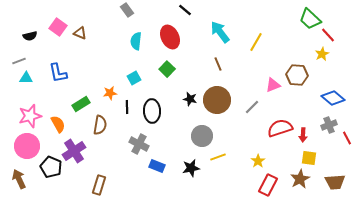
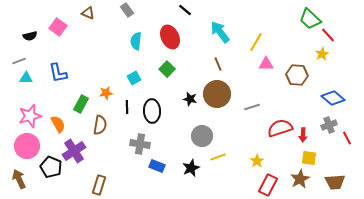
brown triangle at (80, 33): moved 8 px right, 20 px up
pink triangle at (273, 85): moved 7 px left, 21 px up; rotated 21 degrees clockwise
orange star at (110, 93): moved 4 px left
brown circle at (217, 100): moved 6 px up
green rectangle at (81, 104): rotated 30 degrees counterclockwise
gray line at (252, 107): rotated 28 degrees clockwise
gray cross at (139, 144): moved 1 px right; rotated 18 degrees counterclockwise
yellow star at (258, 161): moved 1 px left
black star at (191, 168): rotated 12 degrees counterclockwise
